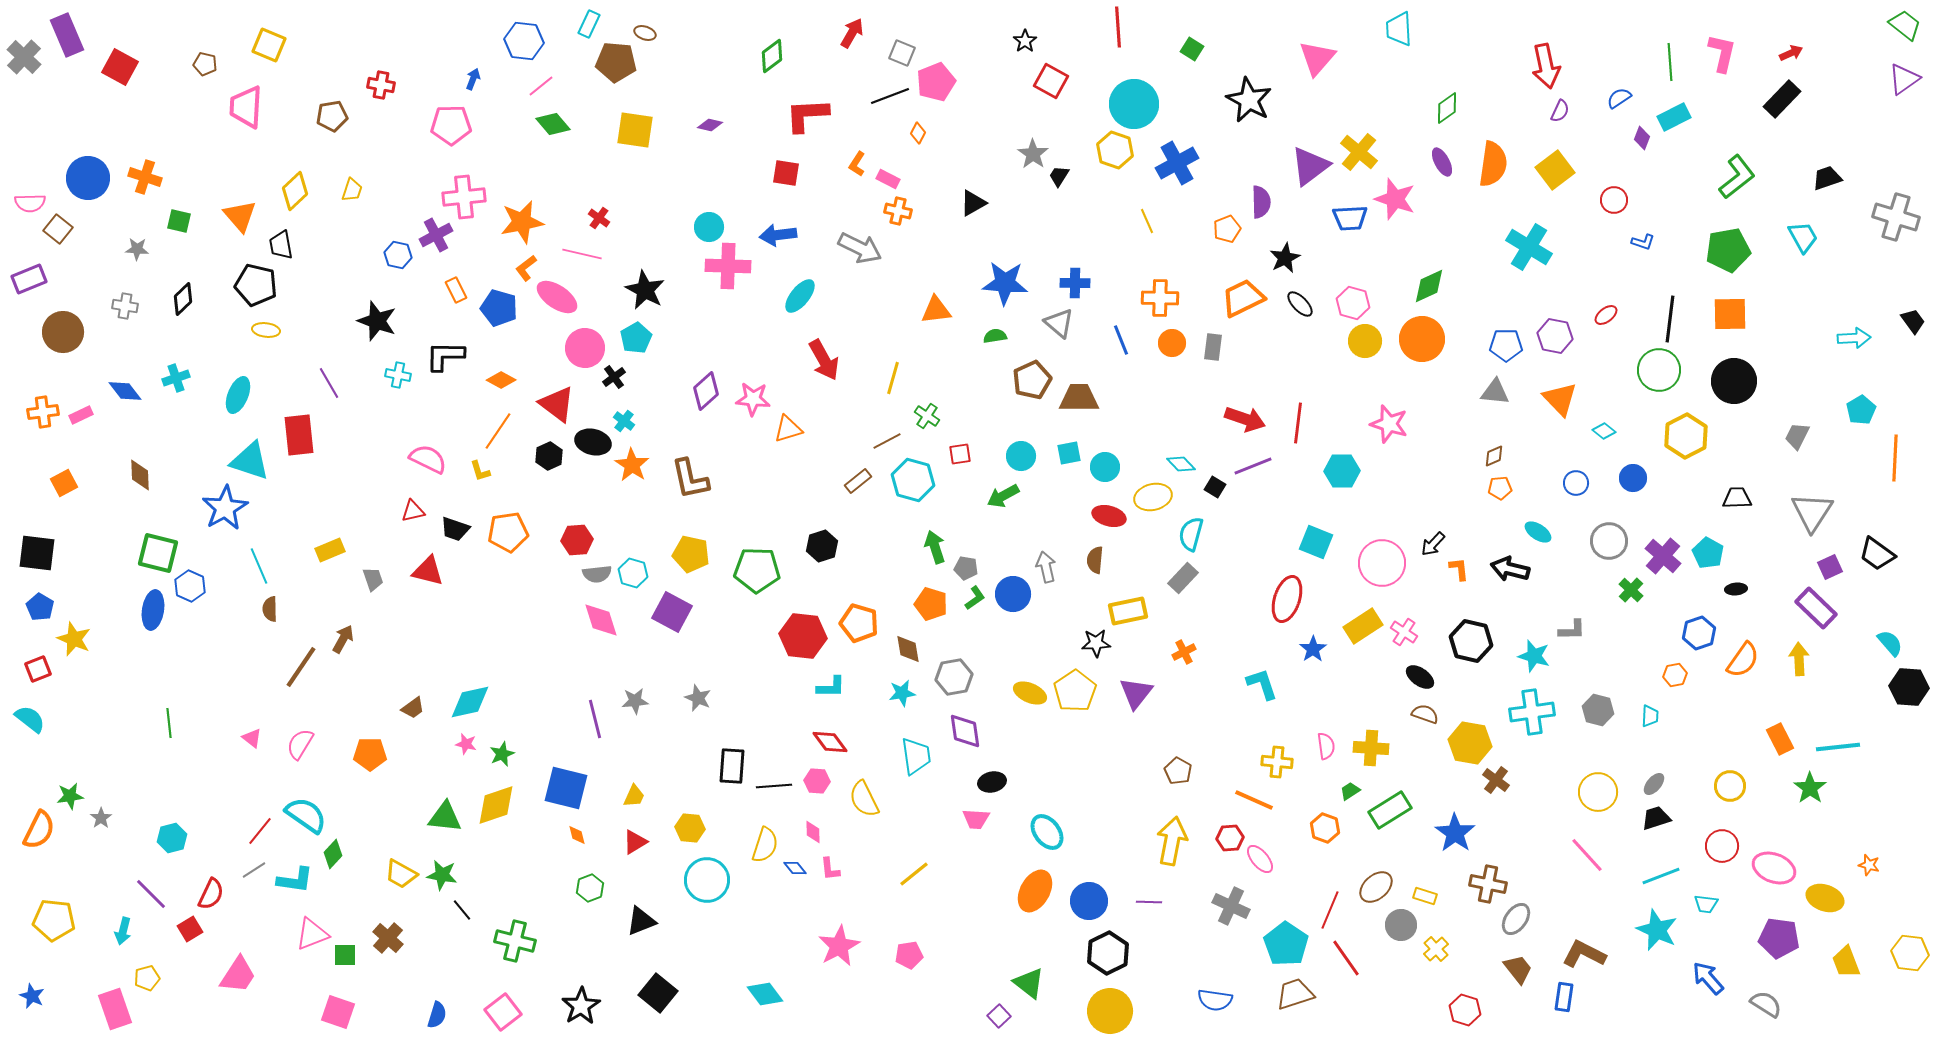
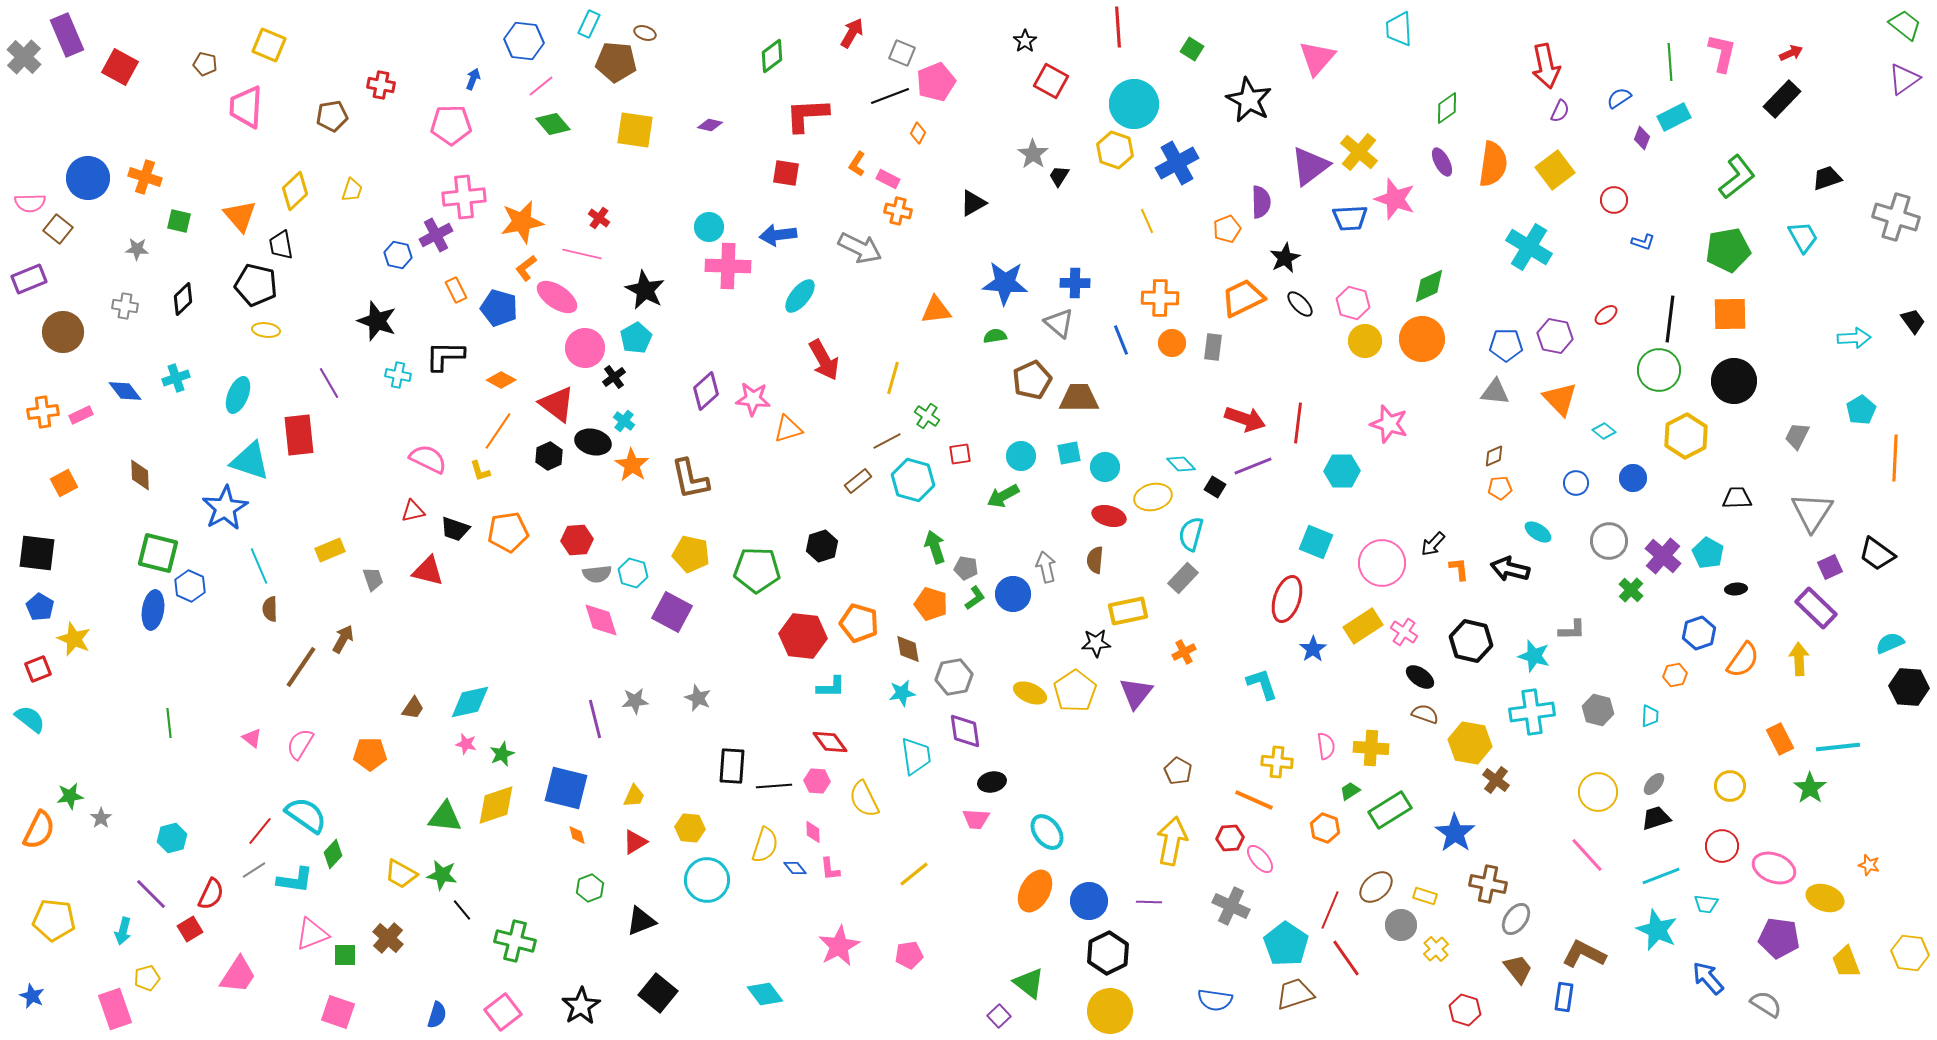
cyan semicircle at (1890, 643): rotated 72 degrees counterclockwise
brown trapezoid at (413, 708): rotated 20 degrees counterclockwise
